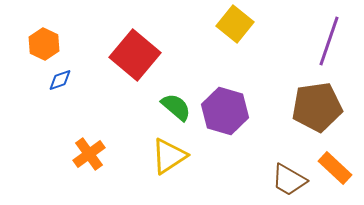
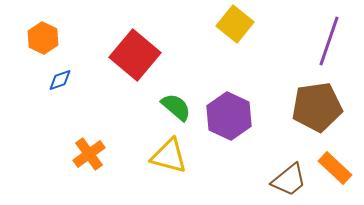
orange hexagon: moved 1 px left, 6 px up
purple hexagon: moved 4 px right, 5 px down; rotated 9 degrees clockwise
yellow triangle: rotated 48 degrees clockwise
brown trapezoid: rotated 69 degrees counterclockwise
